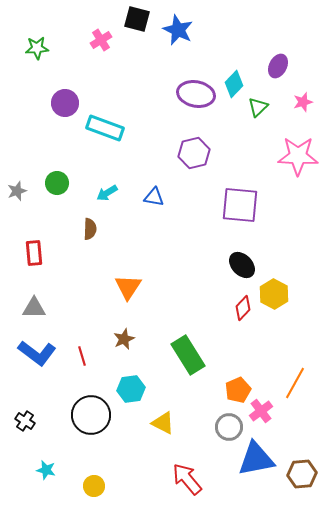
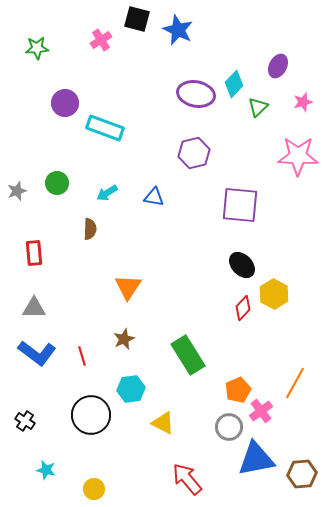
yellow circle at (94, 486): moved 3 px down
